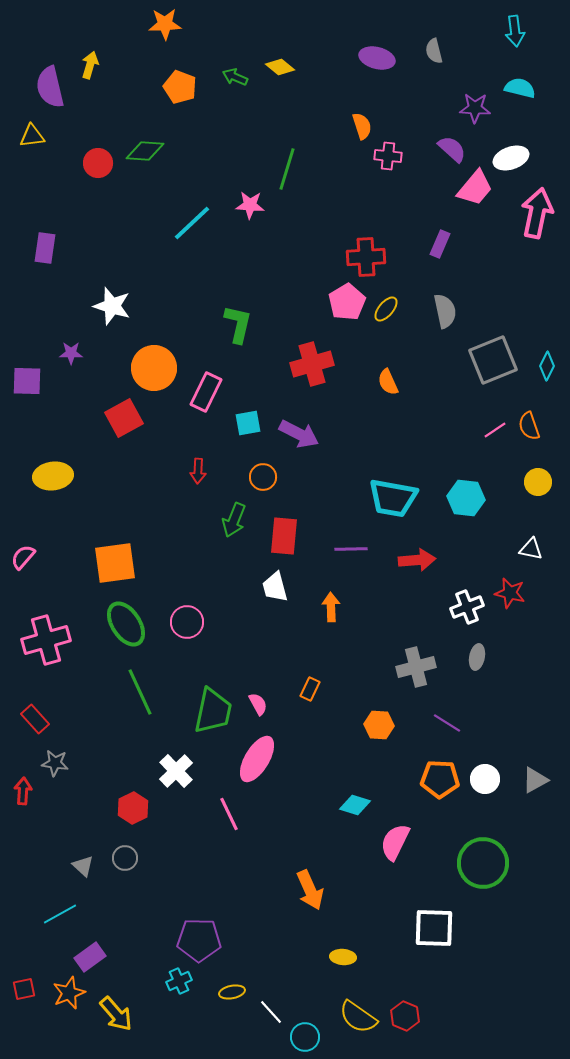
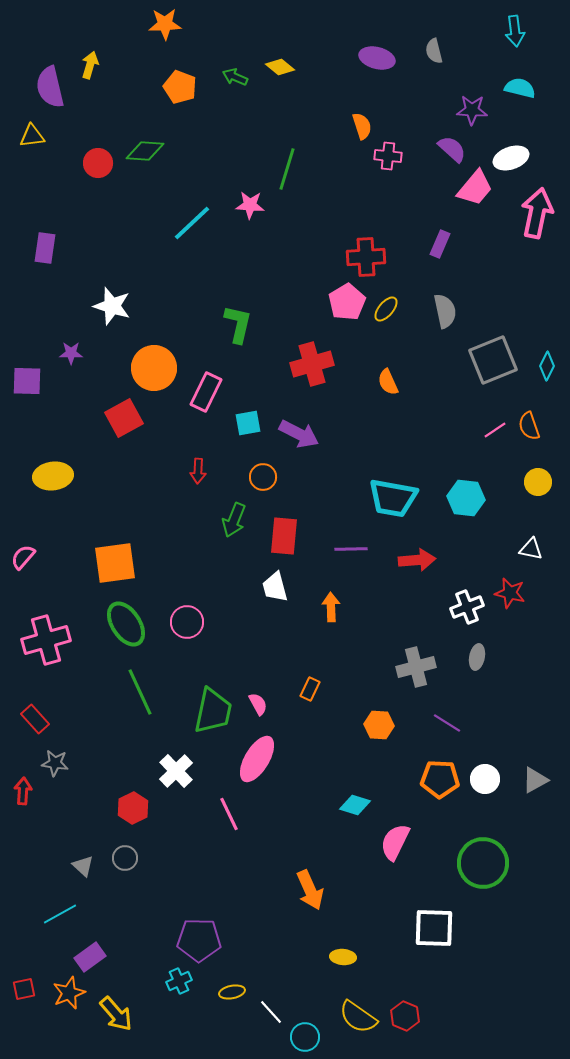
purple star at (475, 108): moved 3 px left, 2 px down
